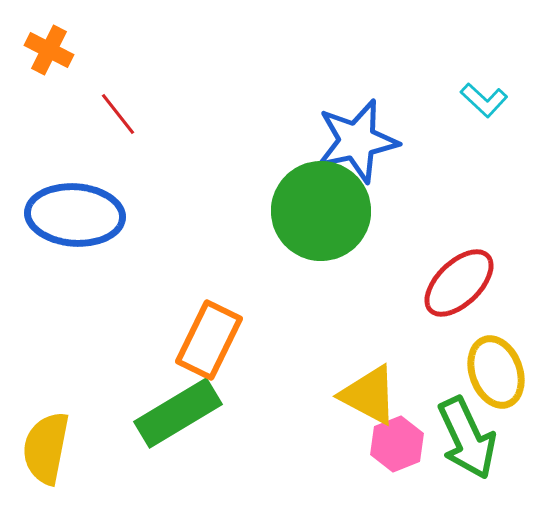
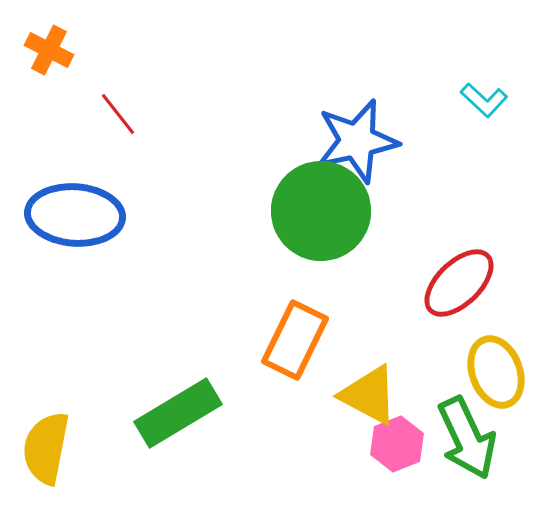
orange rectangle: moved 86 px right
